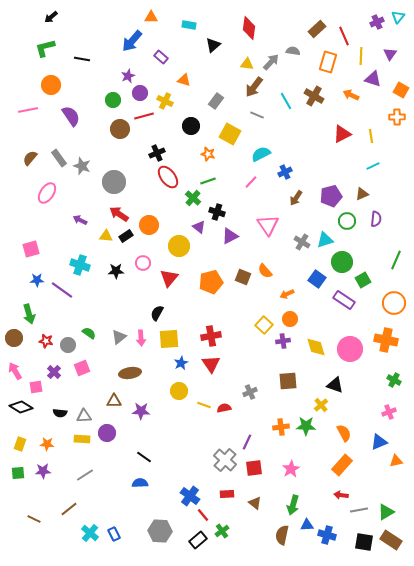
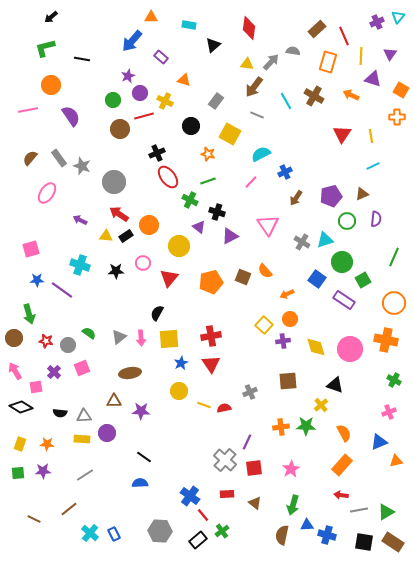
red triangle at (342, 134): rotated 30 degrees counterclockwise
green cross at (193, 198): moved 3 px left, 2 px down; rotated 14 degrees counterclockwise
green line at (396, 260): moved 2 px left, 3 px up
brown rectangle at (391, 540): moved 2 px right, 2 px down
